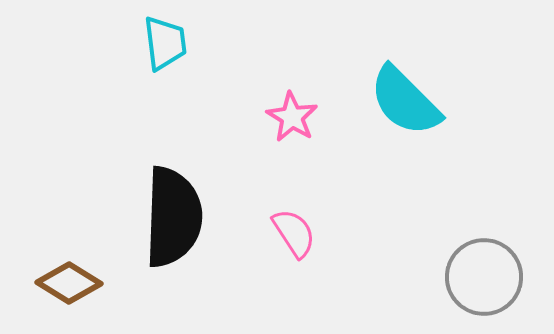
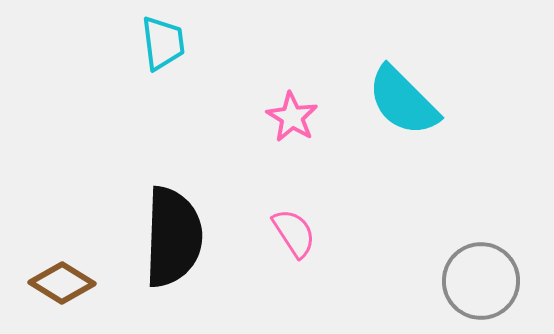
cyan trapezoid: moved 2 px left
cyan semicircle: moved 2 px left
black semicircle: moved 20 px down
gray circle: moved 3 px left, 4 px down
brown diamond: moved 7 px left
